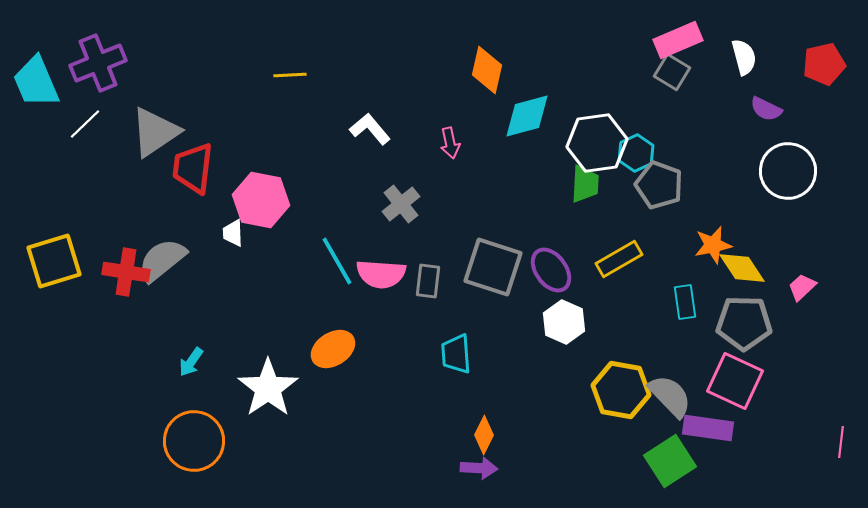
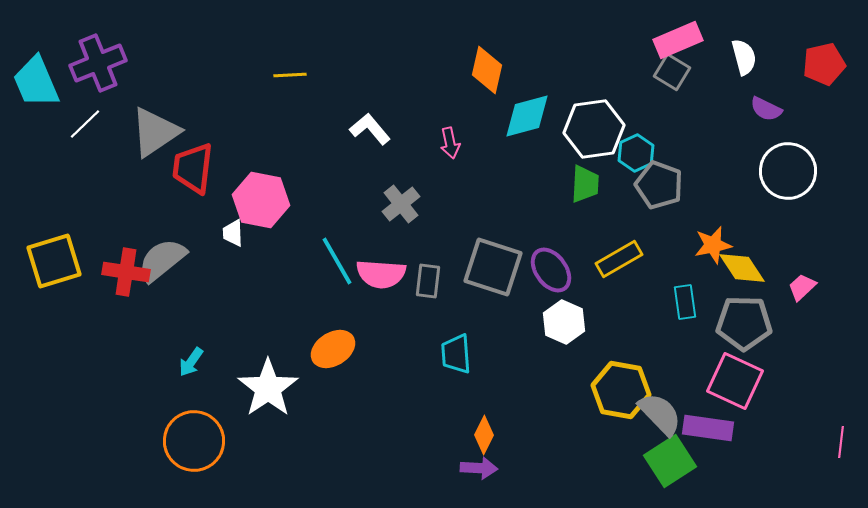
white hexagon at (597, 143): moved 3 px left, 14 px up
gray semicircle at (670, 396): moved 10 px left, 18 px down
